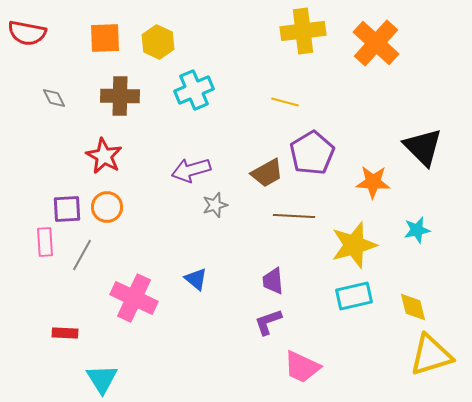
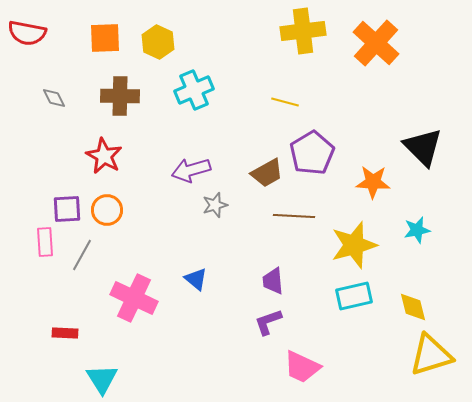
orange circle: moved 3 px down
